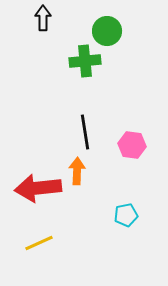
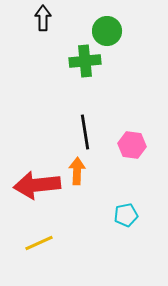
red arrow: moved 1 px left, 3 px up
